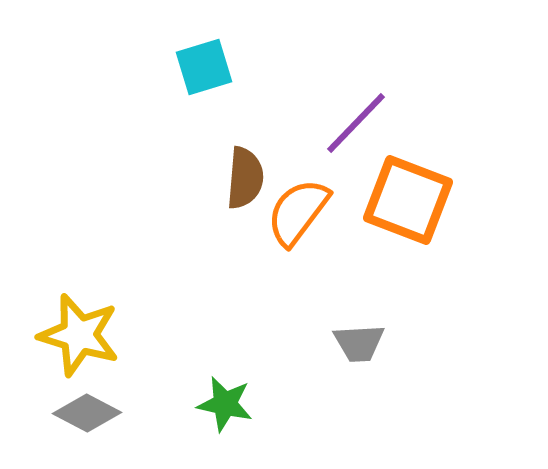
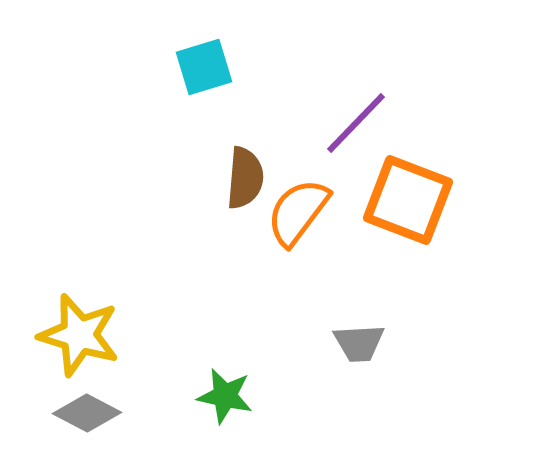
green star: moved 8 px up
